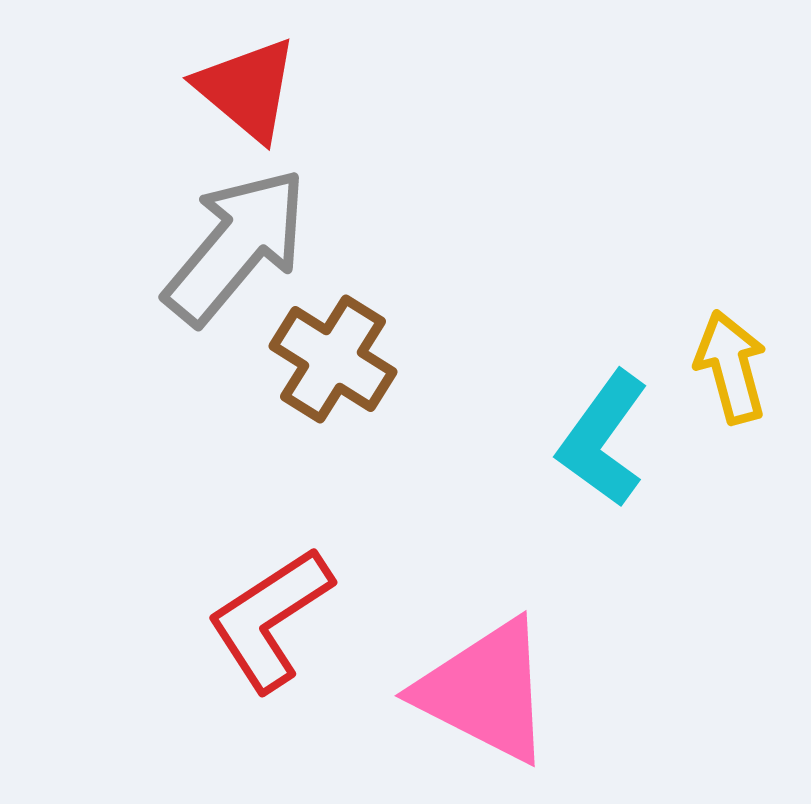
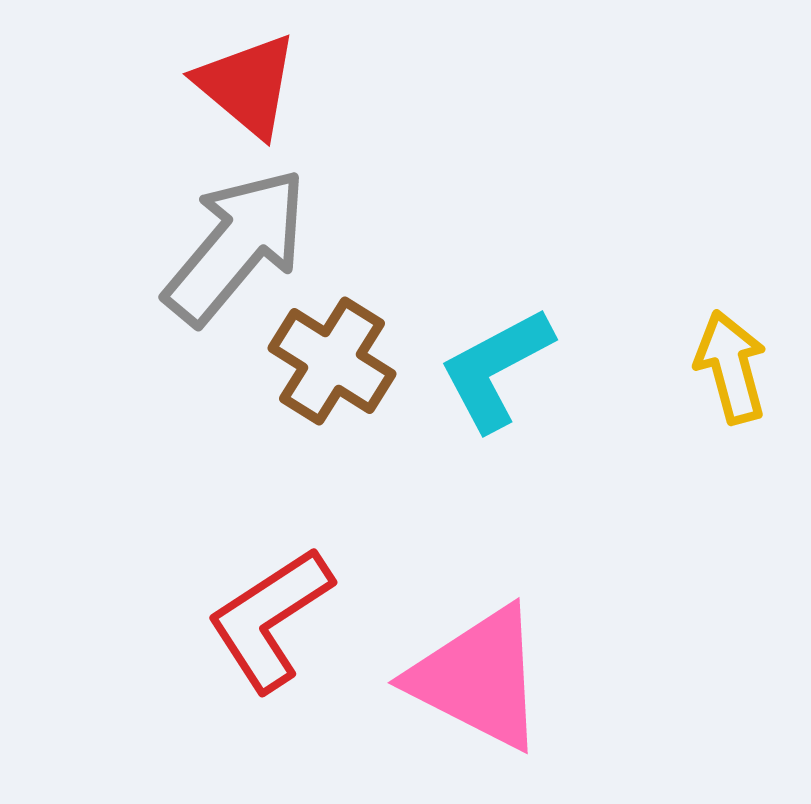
red triangle: moved 4 px up
brown cross: moved 1 px left, 2 px down
cyan L-shape: moved 107 px left, 70 px up; rotated 26 degrees clockwise
pink triangle: moved 7 px left, 13 px up
